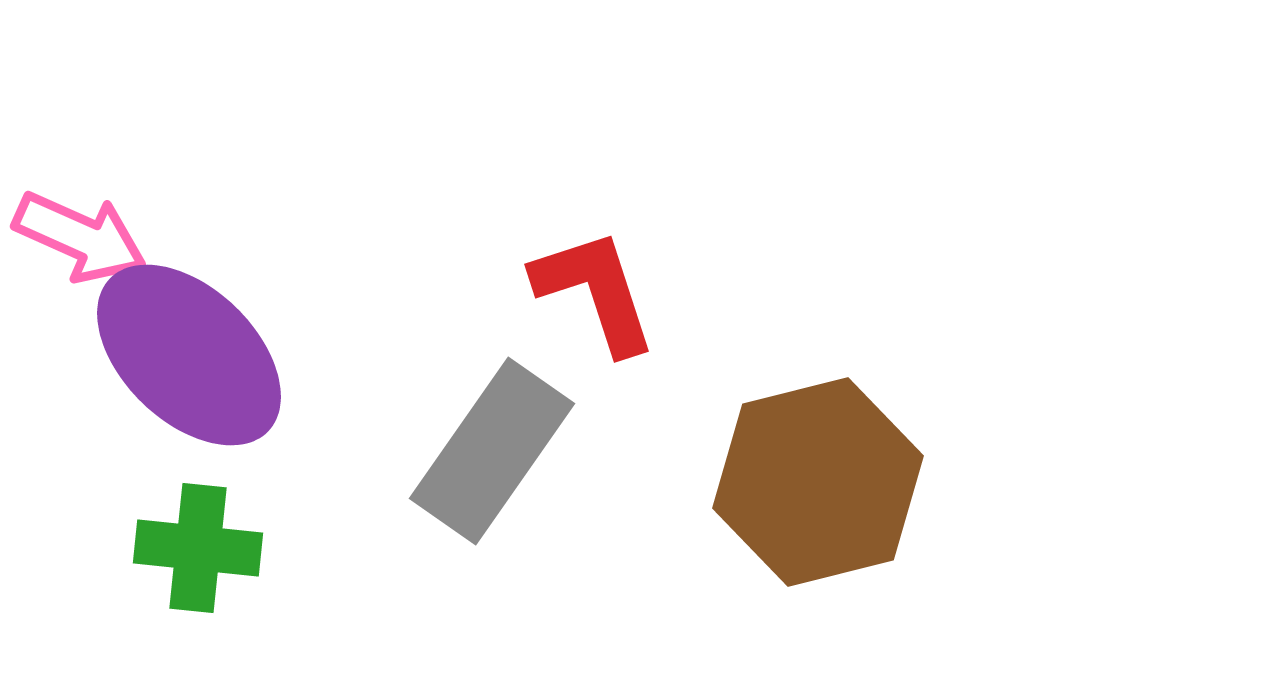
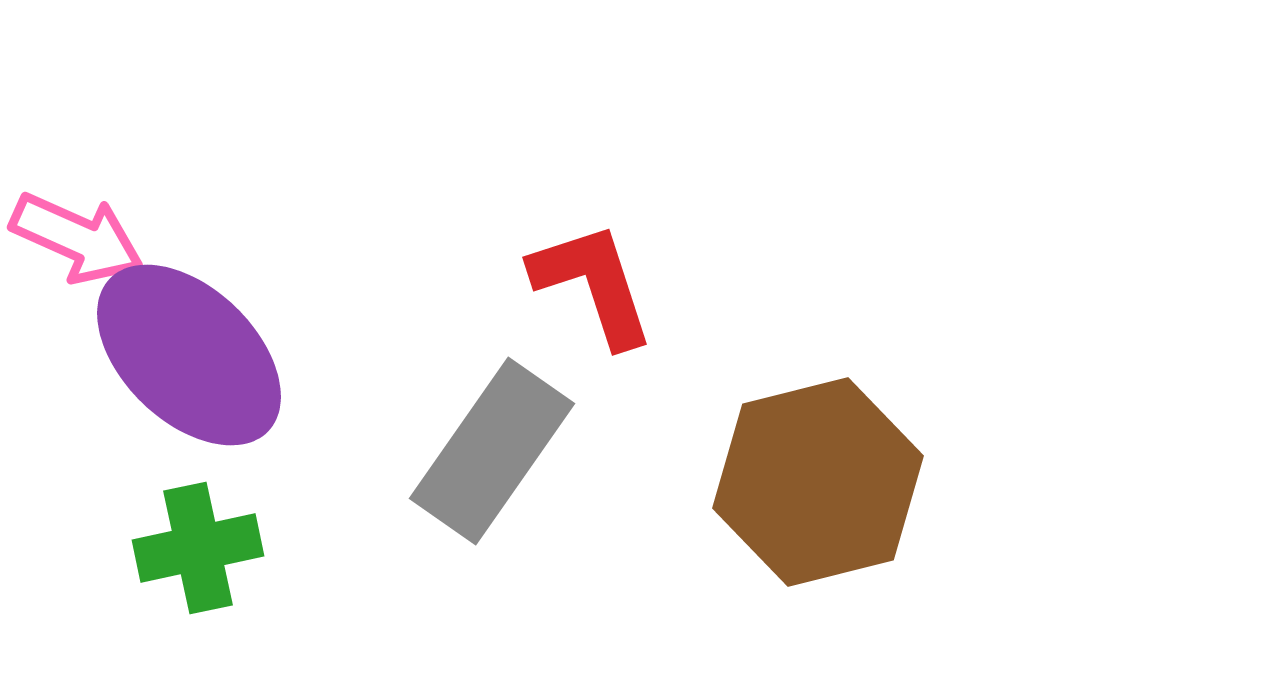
pink arrow: moved 3 px left, 1 px down
red L-shape: moved 2 px left, 7 px up
green cross: rotated 18 degrees counterclockwise
